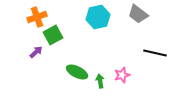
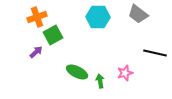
cyan hexagon: rotated 15 degrees clockwise
pink star: moved 3 px right, 2 px up
